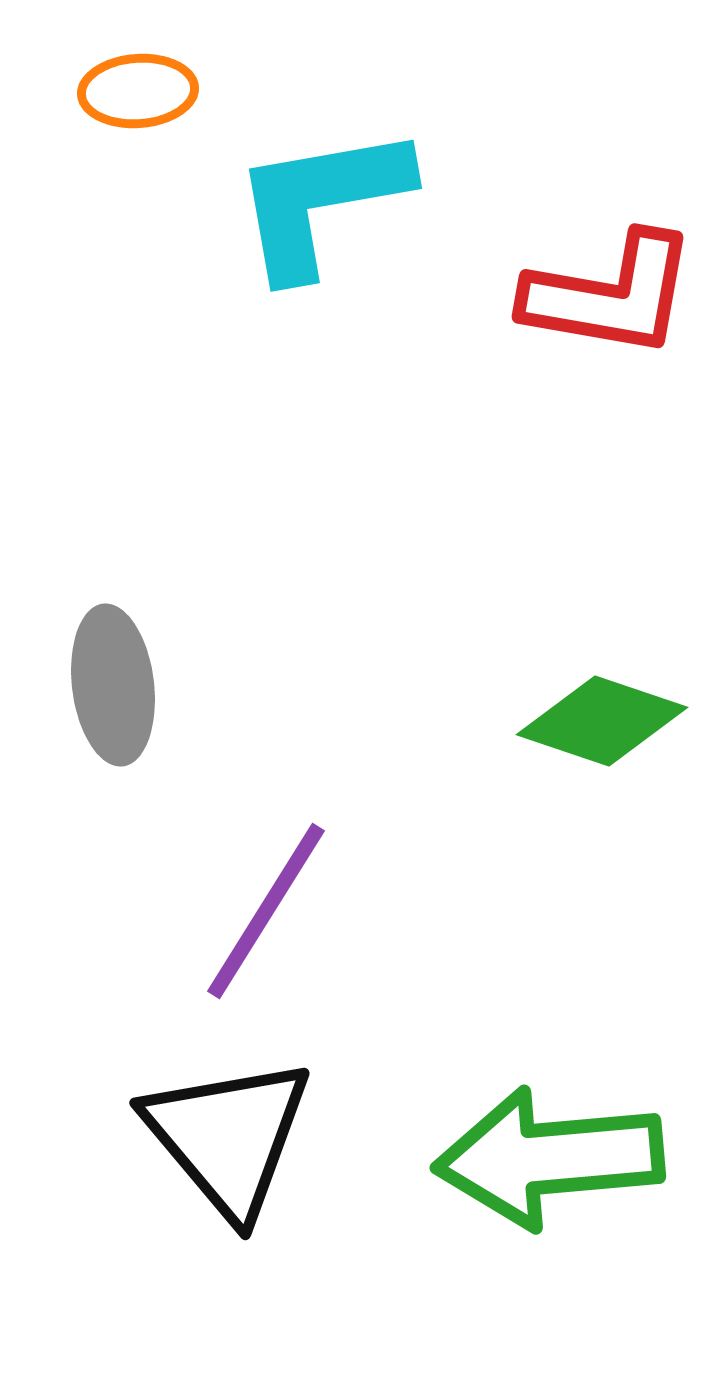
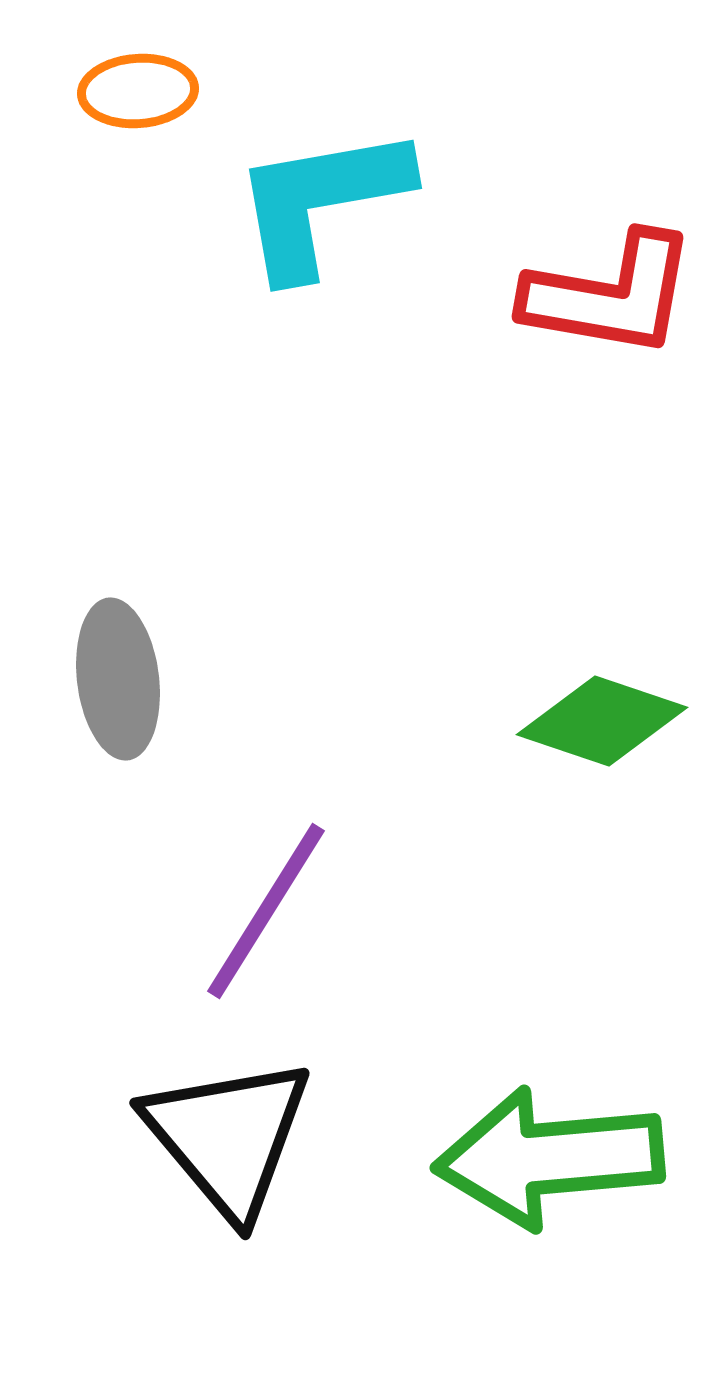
gray ellipse: moved 5 px right, 6 px up
